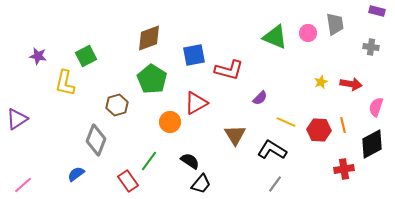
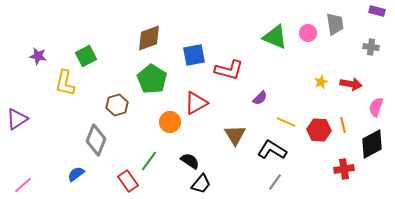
gray line: moved 2 px up
